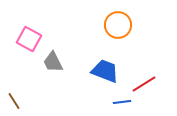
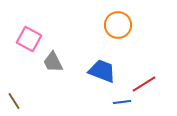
blue trapezoid: moved 3 px left
